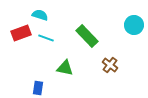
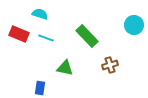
cyan semicircle: moved 1 px up
red rectangle: moved 2 px left, 1 px down; rotated 42 degrees clockwise
brown cross: rotated 35 degrees clockwise
blue rectangle: moved 2 px right
